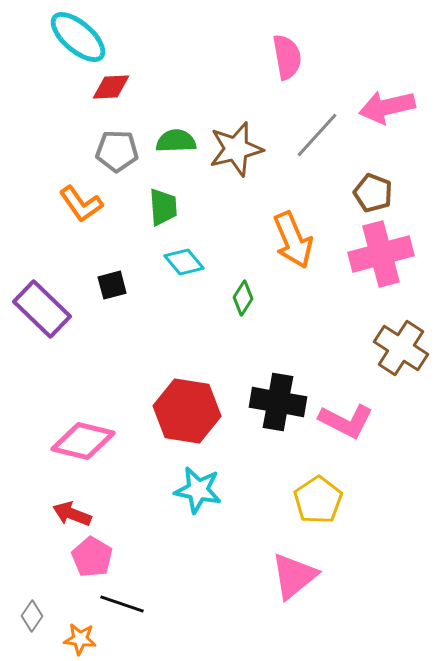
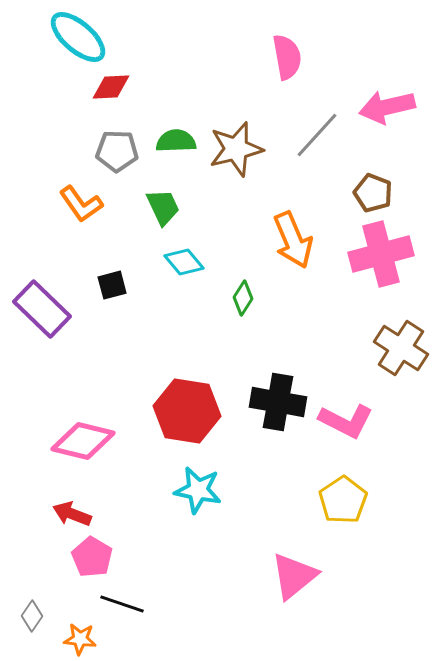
green trapezoid: rotated 21 degrees counterclockwise
yellow pentagon: moved 25 px right
